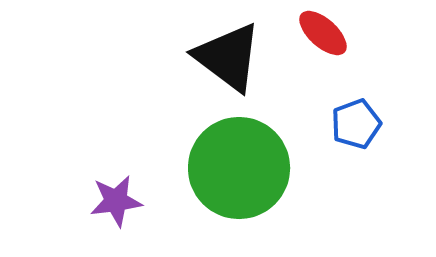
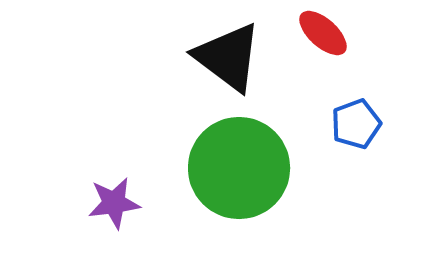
purple star: moved 2 px left, 2 px down
